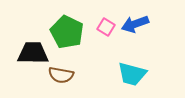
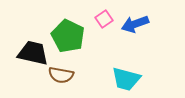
pink square: moved 2 px left, 8 px up; rotated 24 degrees clockwise
green pentagon: moved 1 px right, 4 px down
black trapezoid: rotated 12 degrees clockwise
cyan trapezoid: moved 6 px left, 5 px down
